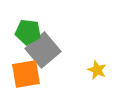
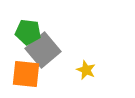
yellow star: moved 11 px left
orange square: rotated 16 degrees clockwise
